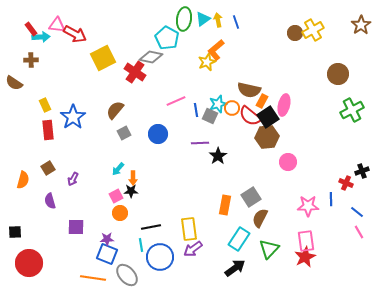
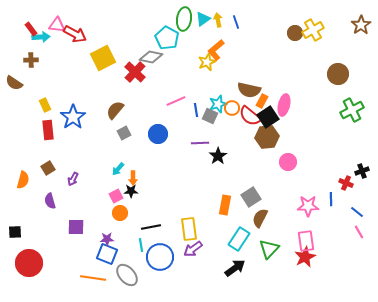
red cross at (135, 72): rotated 10 degrees clockwise
